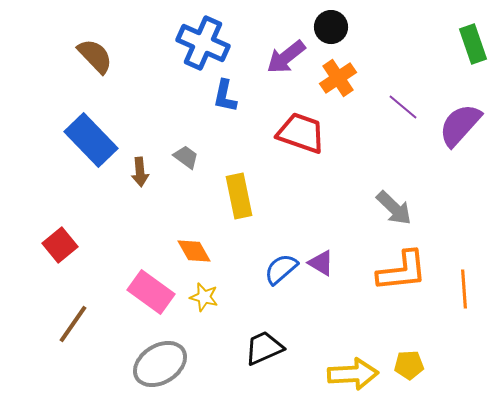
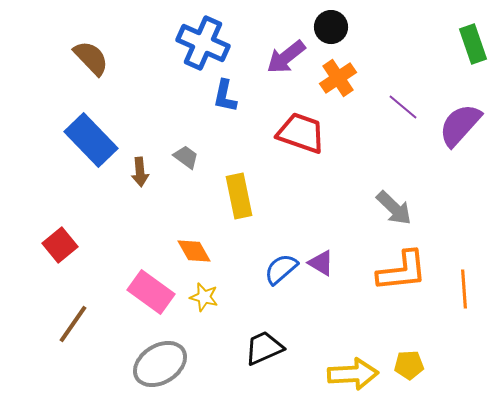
brown semicircle: moved 4 px left, 2 px down
